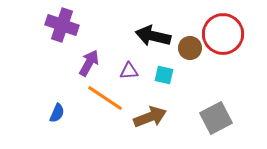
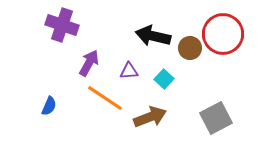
cyan square: moved 4 px down; rotated 30 degrees clockwise
blue semicircle: moved 8 px left, 7 px up
